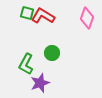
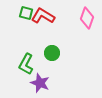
green square: moved 1 px left
purple star: rotated 30 degrees counterclockwise
